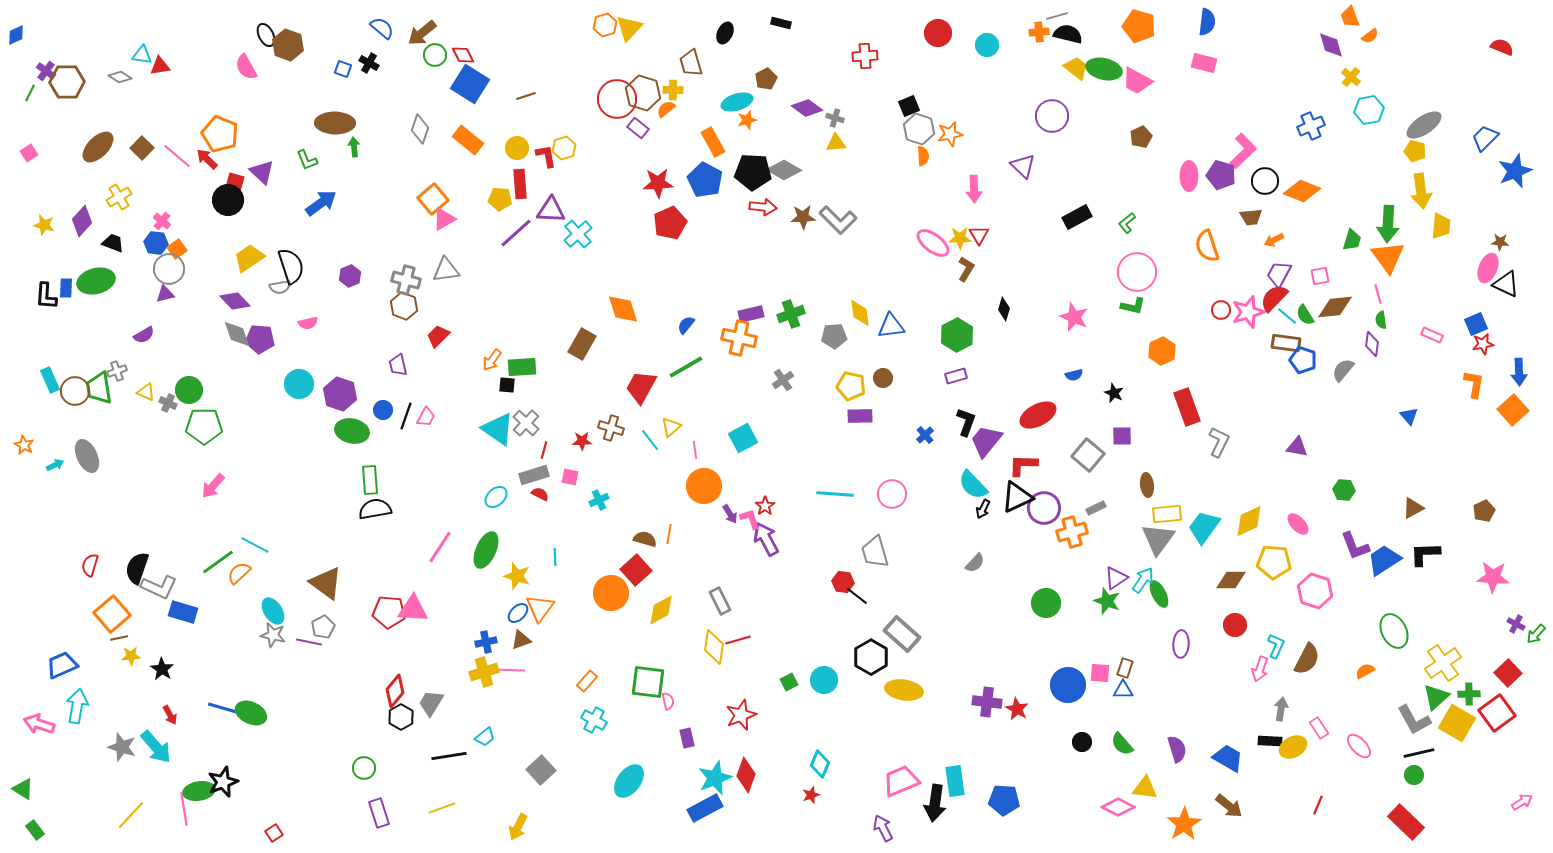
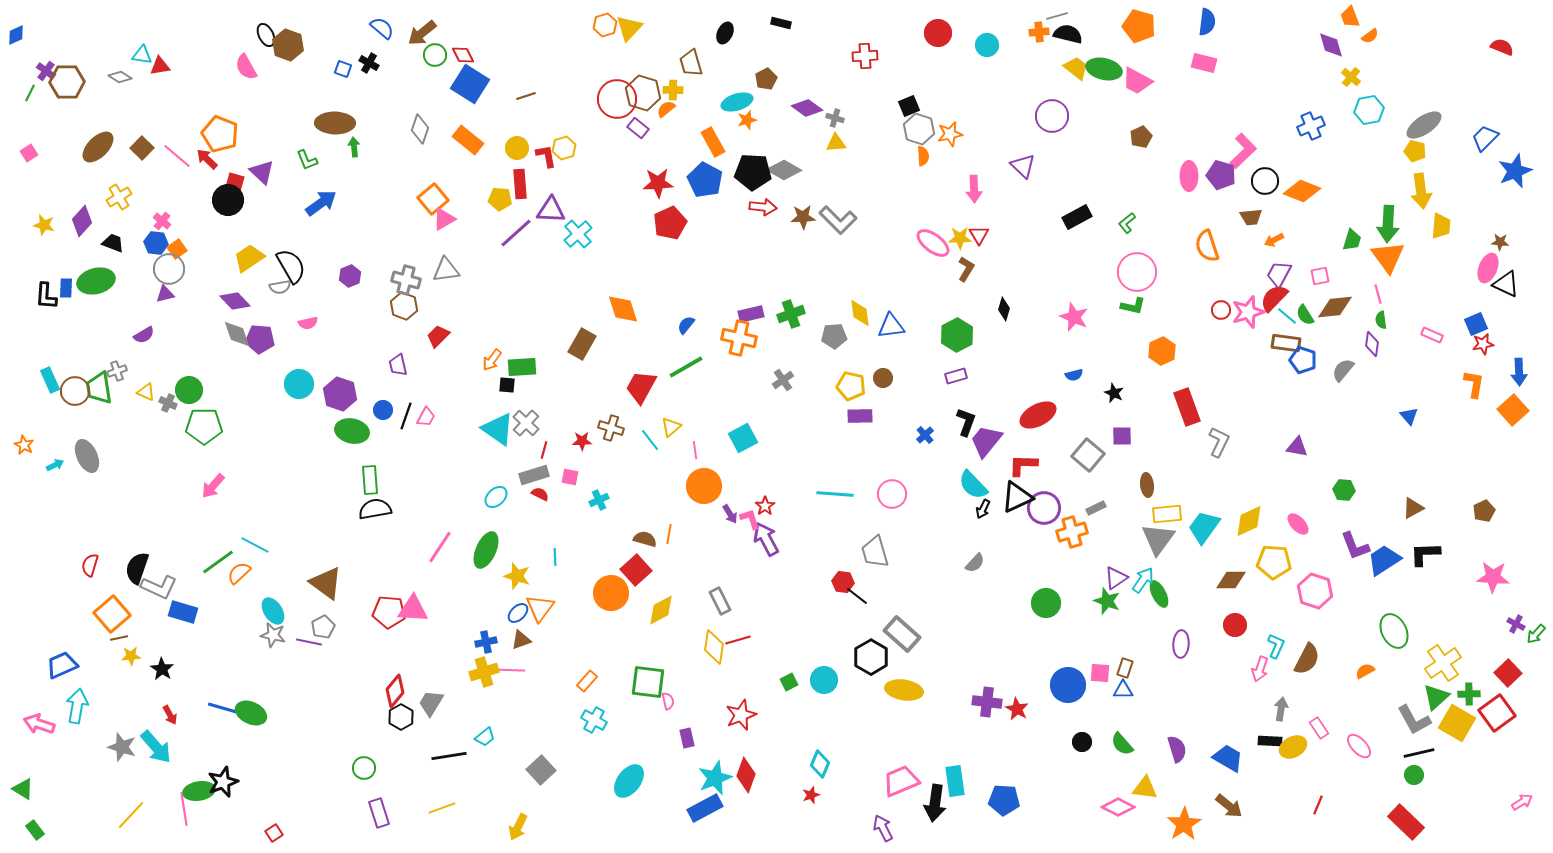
black semicircle at (291, 266): rotated 12 degrees counterclockwise
